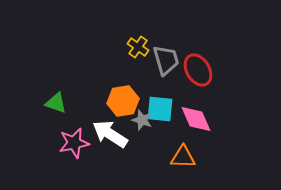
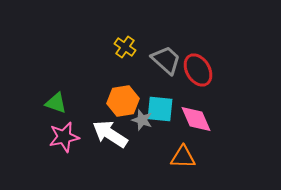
yellow cross: moved 13 px left
gray trapezoid: rotated 32 degrees counterclockwise
pink star: moved 10 px left, 6 px up
